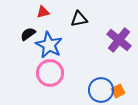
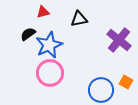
blue star: rotated 20 degrees clockwise
orange square: moved 8 px right, 9 px up; rotated 32 degrees counterclockwise
